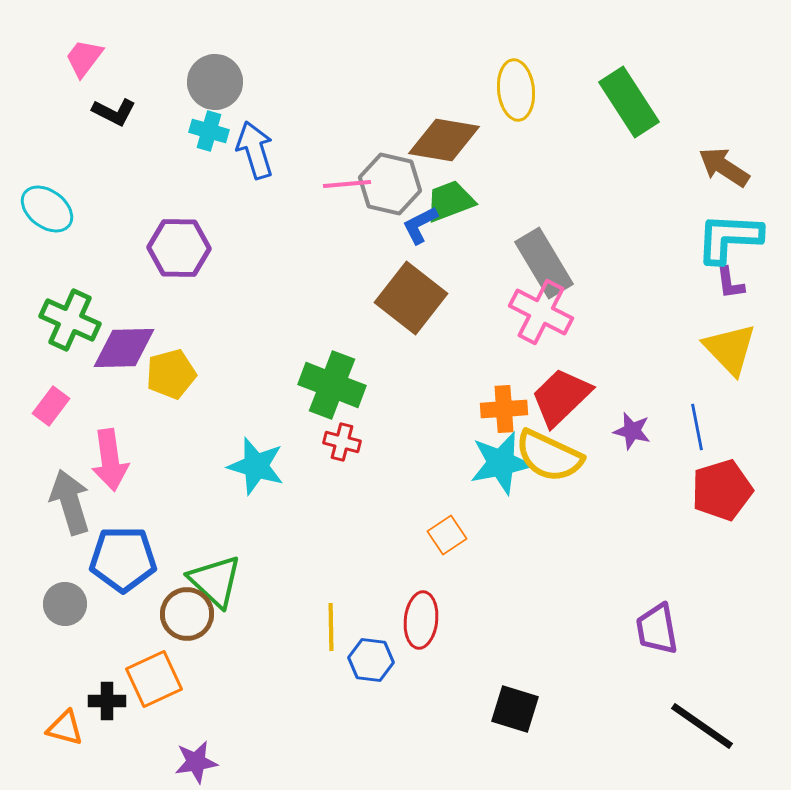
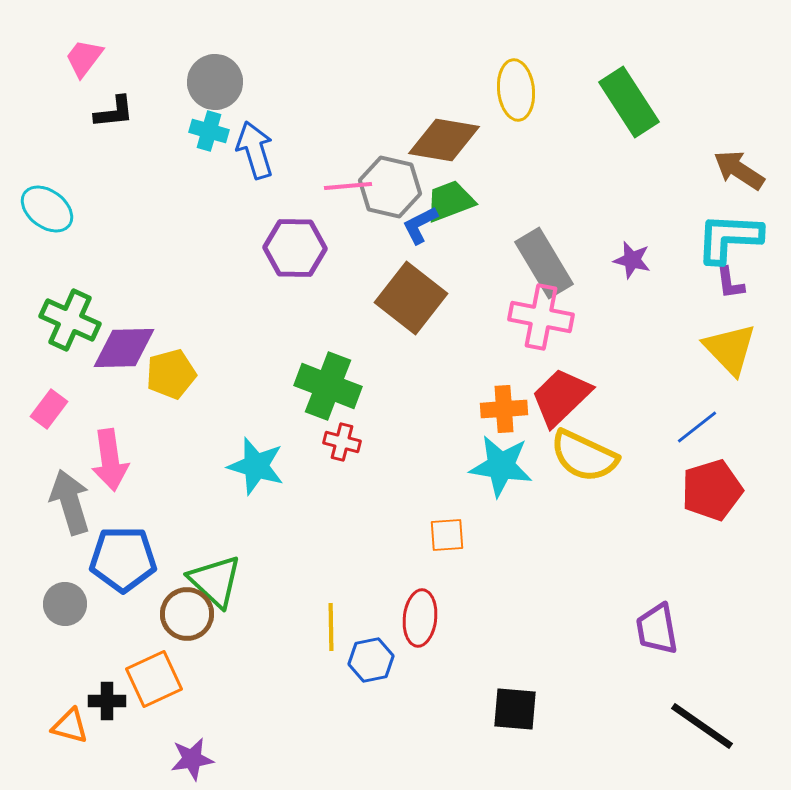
black L-shape at (114, 112): rotated 33 degrees counterclockwise
brown arrow at (724, 167): moved 15 px right, 3 px down
pink line at (347, 184): moved 1 px right, 2 px down
gray hexagon at (390, 184): moved 3 px down
purple hexagon at (179, 248): moved 116 px right
pink cross at (541, 312): moved 5 px down; rotated 16 degrees counterclockwise
green cross at (332, 385): moved 4 px left, 1 px down
pink rectangle at (51, 406): moved 2 px left, 3 px down
blue line at (697, 427): rotated 63 degrees clockwise
purple star at (632, 431): moved 171 px up
yellow semicircle at (549, 456): moved 35 px right
cyan star at (501, 463): moved 3 px down; rotated 20 degrees clockwise
red pentagon at (722, 490): moved 10 px left
orange square at (447, 535): rotated 30 degrees clockwise
red ellipse at (421, 620): moved 1 px left, 2 px up
blue hexagon at (371, 660): rotated 18 degrees counterclockwise
black square at (515, 709): rotated 12 degrees counterclockwise
orange triangle at (65, 728): moved 5 px right, 2 px up
purple star at (196, 762): moved 4 px left, 3 px up
